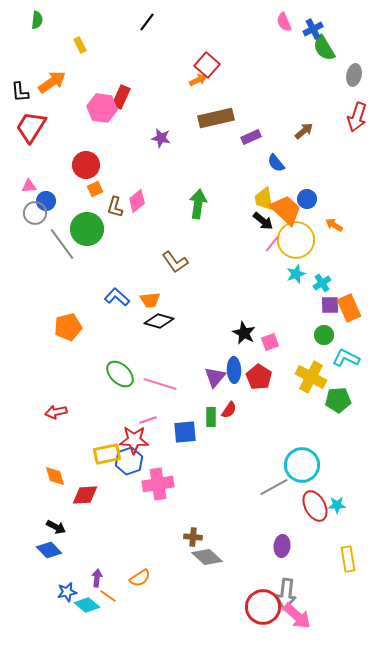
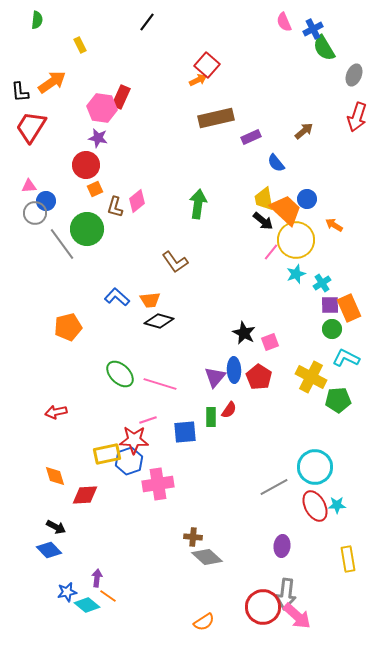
gray ellipse at (354, 75): rotated 10 degrees clockwise
purple star at (161, 138): moved 63 px left
pink line at (272, 244): moved 1 px left, 8 px down
green circle at (324, 335): moved 8 px right, 6 px up
cyan circle at (302, 465): moved 13 px right, 2 px down
orange semicircle at (140, 578): moved 64 px right, 44 px down
